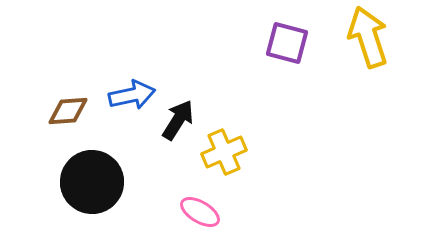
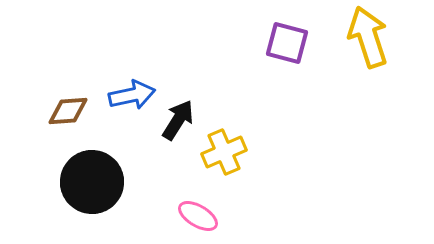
pink ellipse: moved 2 px left, 4 px down
